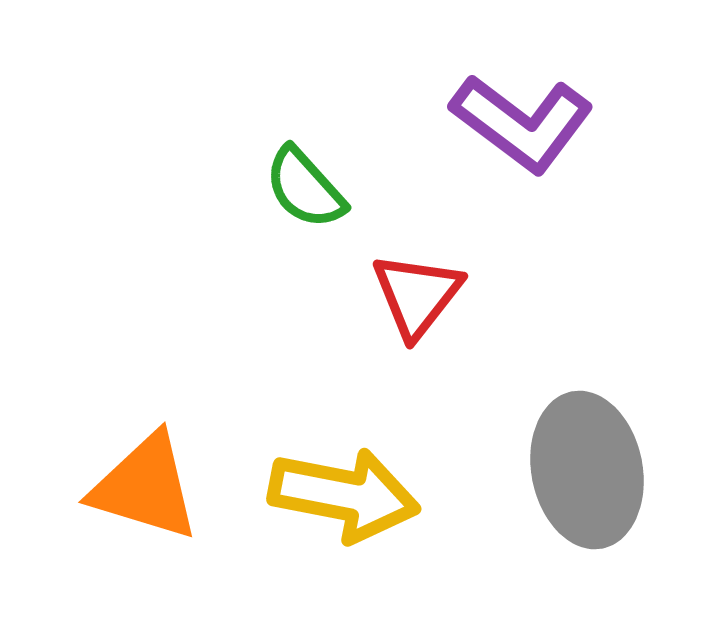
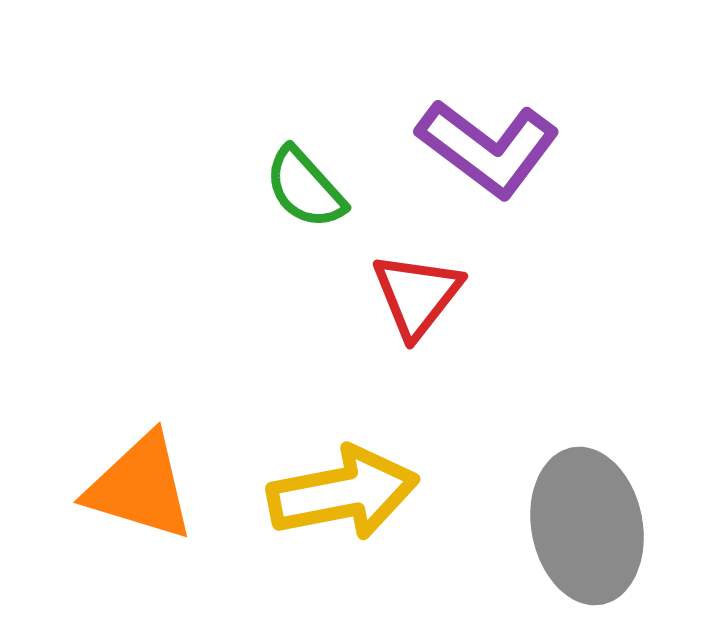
purple L-shape: moved 34 px left, 25 px down
gray ellipse: moved 56 px down
orange triangle: moved 5 px left
yellow arrow: moved 1 px left, 2 px up; rotated 22 degrees counterclockwise
